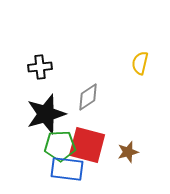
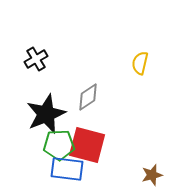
black cross: moved 4 px left, 8 px up; rotated 25 degrees counterclockwise
black star: rotated 6 degrees counterclockwise
green pentagon: moved 1 px left, 1 px up
brown star: moved 24 px right, 23 px down
